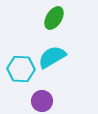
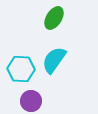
cyan semicircle: moved 2 px right, 3 px down; rotated 24 degrees counterclockwise
purple circle: moved 11 px left
